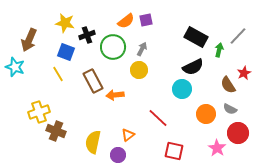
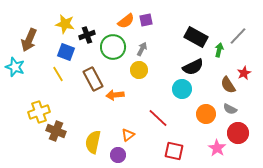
yellow star: moved 1 px down
brown rectangle: moved 2 px up
